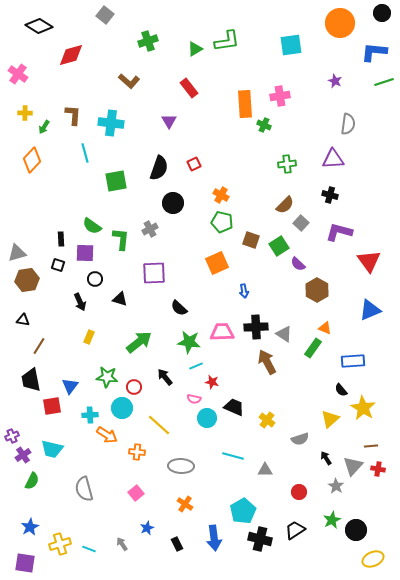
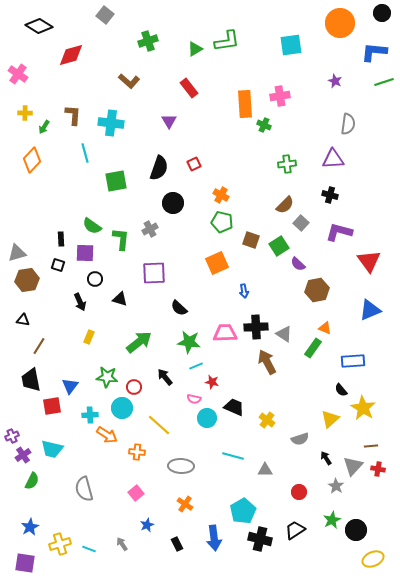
brown hexagon at (317, 290): rotated 20 degrees clockwise
pink trapezoid at (222, 332): moved 3 px right, 1 px down
blue star at (147, 528): moved 3 px up
